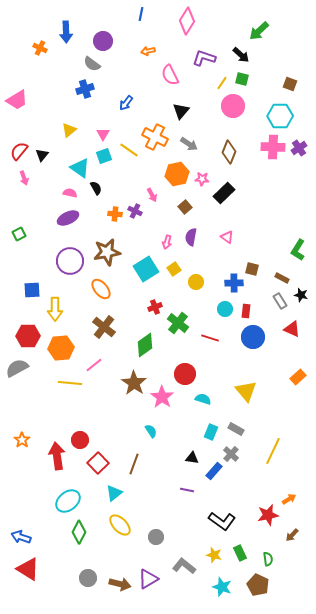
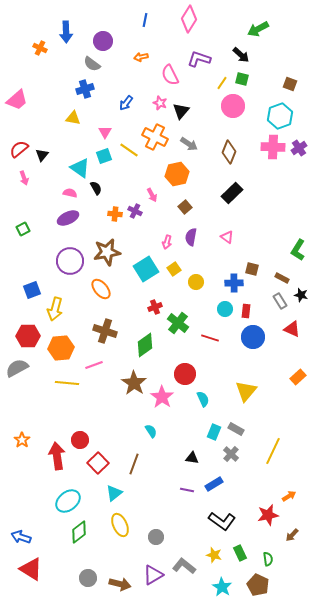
blue line at (141, 14): moved 4 px right, 6 px down
pink diamond at (187, 21): moved 2 px right, 2 px up
green arrow at (259, 31): moved 1 px left, 2 px up; rotated 15 degrees clockwise
orange arrow at (148, 51): moved 7 px left, 6 px down
purple L-shape at (204, 58): moved 5 px left, 1 px down
pink trapezoid at (17, 100): rotated 10 degrees counterclockwise
cyan hexagon at (280, 116): rotated 20 degrees counterclockwise
yellow triangle at (69, 130): moved 4 px right, 12 px up; rotated 49 degrees clockwise
pink triangle at (103, 134): moved 2 px right, 2 px up
red semicircle at (19, 151): moved 2 px up; rotated 12 degrees clockwise
pink star at (202, 179): moved 42 px left, 76 px up; rotated 16 degrees clockwise
black rectangle at (224, 193): moved 8 px right
green square at (19, 234): moved 4 px right, 5 px up
blue square at (32, 290): rotated 18 degrees counterclockwise
yellow arrow at (55, 309): rotated 15 degrees clockwise
brown cross at (104, 327): moved 1 px right, 4 px down; rotated 20 degrees counterclockwise
pink line at (94, 365): rotated 18 degrees clockwise
yellow line at (70, 383): moved 3 px left
yellow triangle at (246, 391): rotated 20 degrees clockwise
cyan semicircle at (203, 399): rotated 49 degrees clockwise
cyan rectangle at (211, 432): moved 3 px right
blue rectangle at (214, 471): moved 13 px down; rotated 18 degrees clockwise
orange arrow at (289, 499): moved 3 px up
yellow ellipse at (120, 525): rotated 20 degrees clockwise
green diamond at (79, 532): rotated 25 degrees clockwise
red triangle at (28, 569): moved 3 px right
purple triangle at (148, 579): moved 5 px right, 4 px up
cyan star at (222, 587): rotated 12 degrees clockwise
